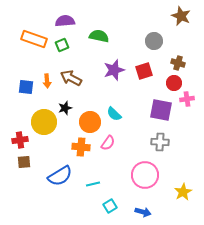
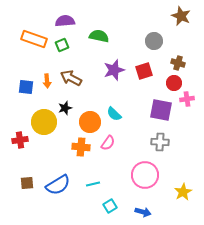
brown square: moved 3 px right, 21 px down
blue semicircle: moved 2 px left, 9 px down
